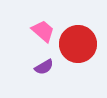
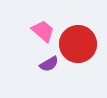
purple semicircle: moved 5 px right, 3 px up
